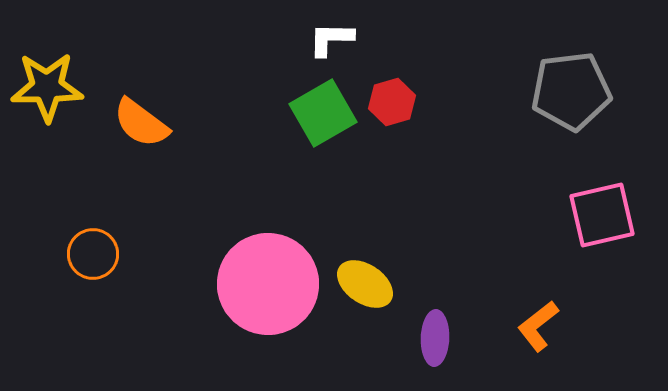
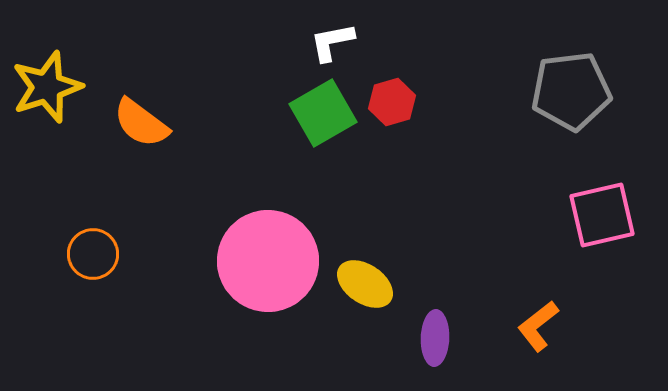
white L-shape: moved 1 px right, 3 px down; rotated 12 degrees counterclockwise
yellow star: rotated 18 degrees counterclockwise
pink circle: moved 23 px up
